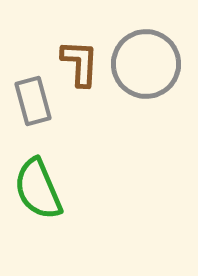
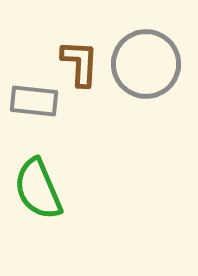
gray rectangle: moved 1 px right; rotated 69 degrees counterclockwise
